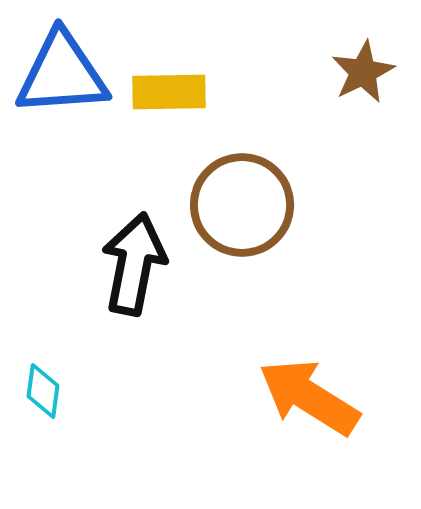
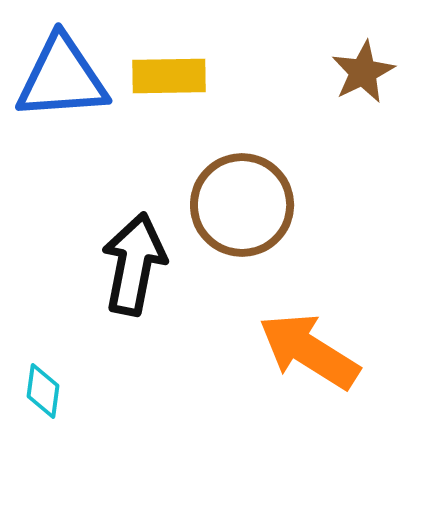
blue triangle: moved 4 px down
yellow rectangle: moved 16 px up
orange arrow: moved 46 px up
